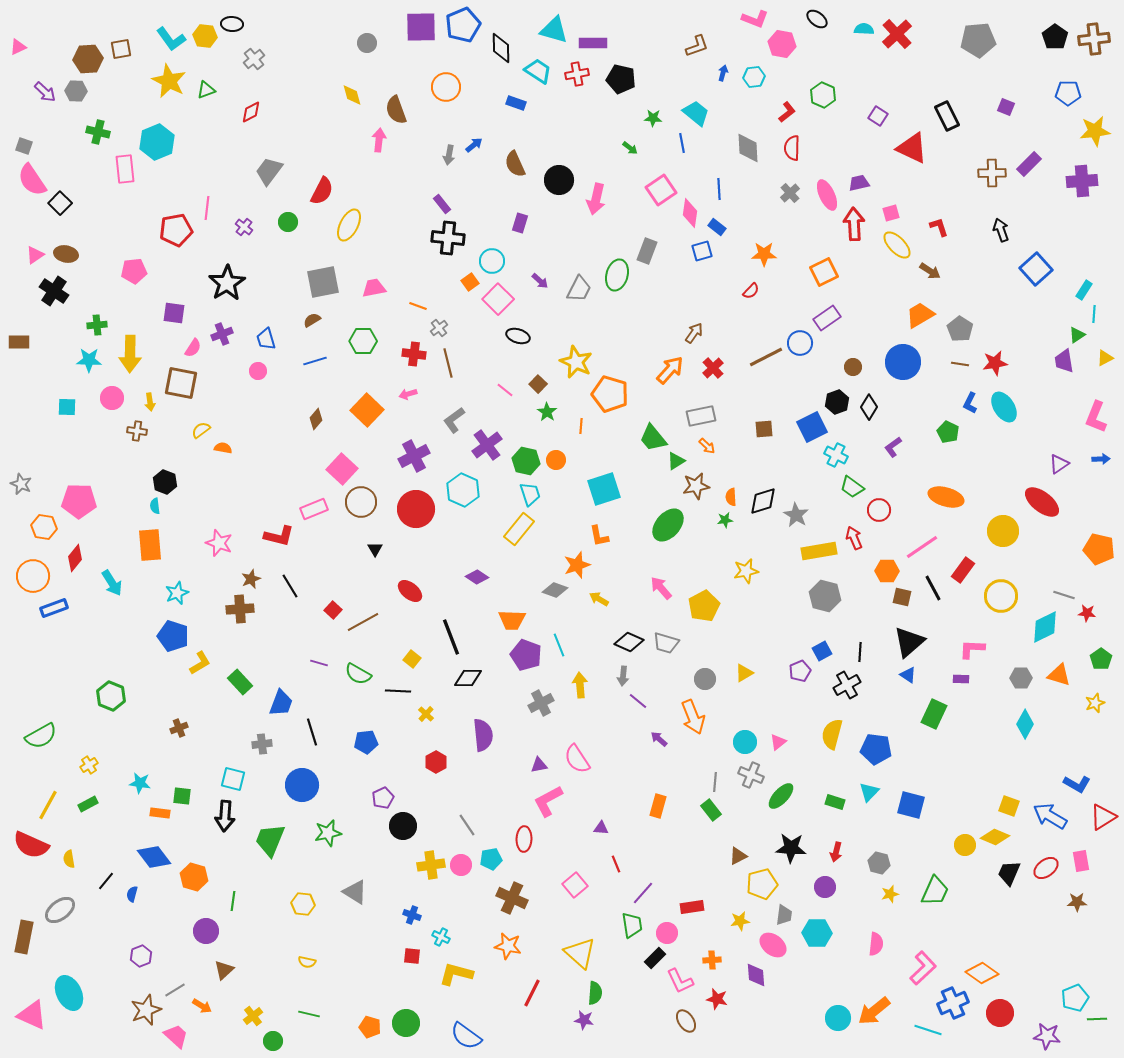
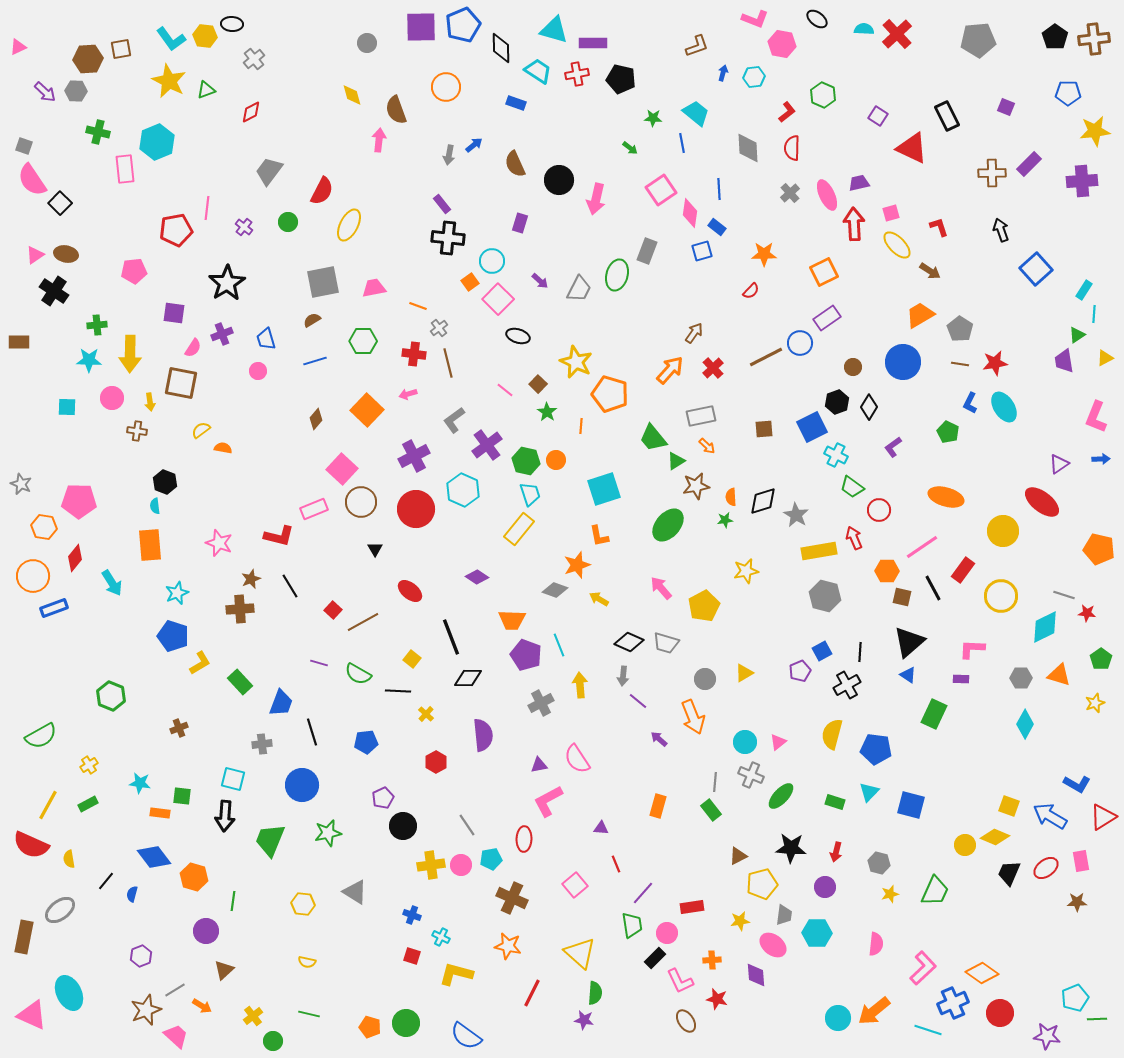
red square at (412, 956): rotated 12 degrees clockwise
